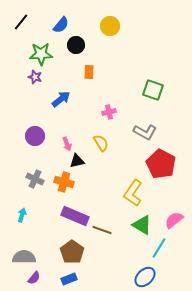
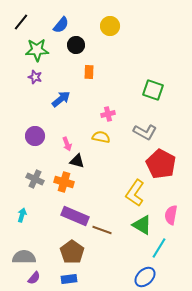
green star: moved 4 px left, 4 px up
pink cross: moved 1 px left, 2 px down
yellow semicircle: moved 6 px up; rotated 48 degrees counterclockwise
black triangle: rotated 28 degrees clockwise
yellow L-shape: moved 2 px right
pink semicircle: moved 3 px left, 5 px up; rotated 42 degrees counterclockwise
blue rectangle: rotated 14 degrees clockwise
